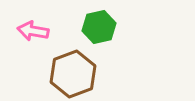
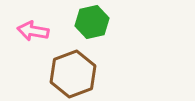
green hexagon: moved 7 px left, 5 px up
